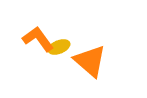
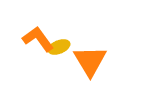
orange triangle: rotated 18 degrees clockwise
